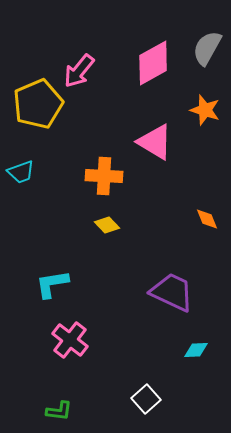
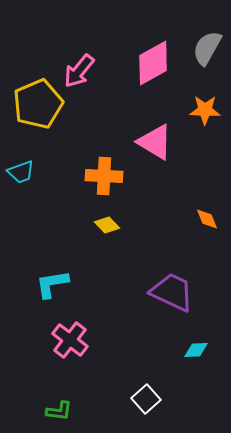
orange star: rotated 16 degrees counterclockwise
